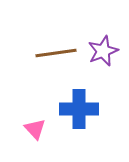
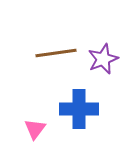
purple star: moved 8 px down
pink triangle: rotated 20 degrees clockwise
